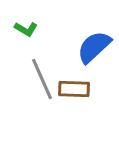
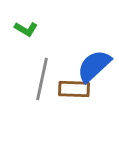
blue semicircle: moved 19 px down
gray line: rotated 36 degrees clockwise
